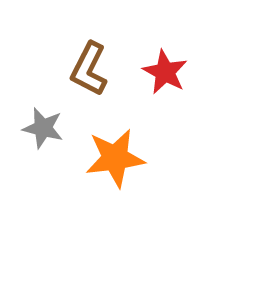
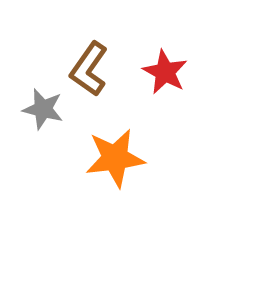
brown L-shape: rotated 8 degrees clockwise
gray star: moved 19 px up
